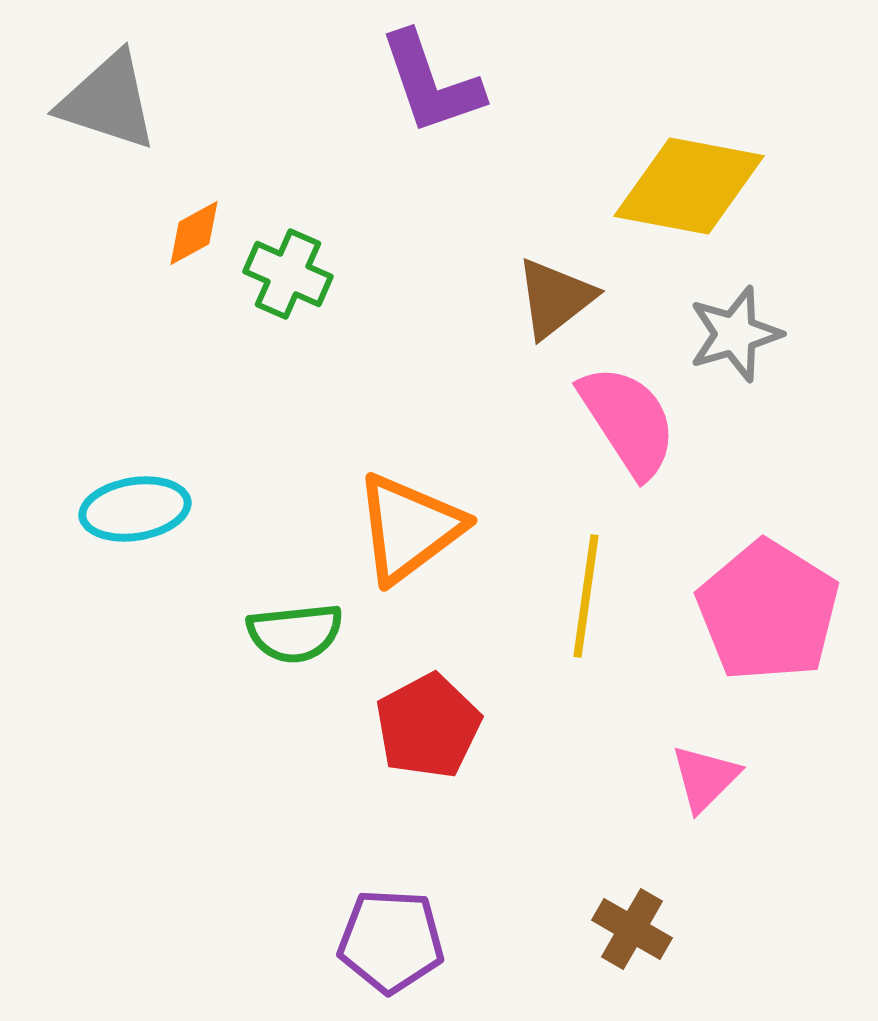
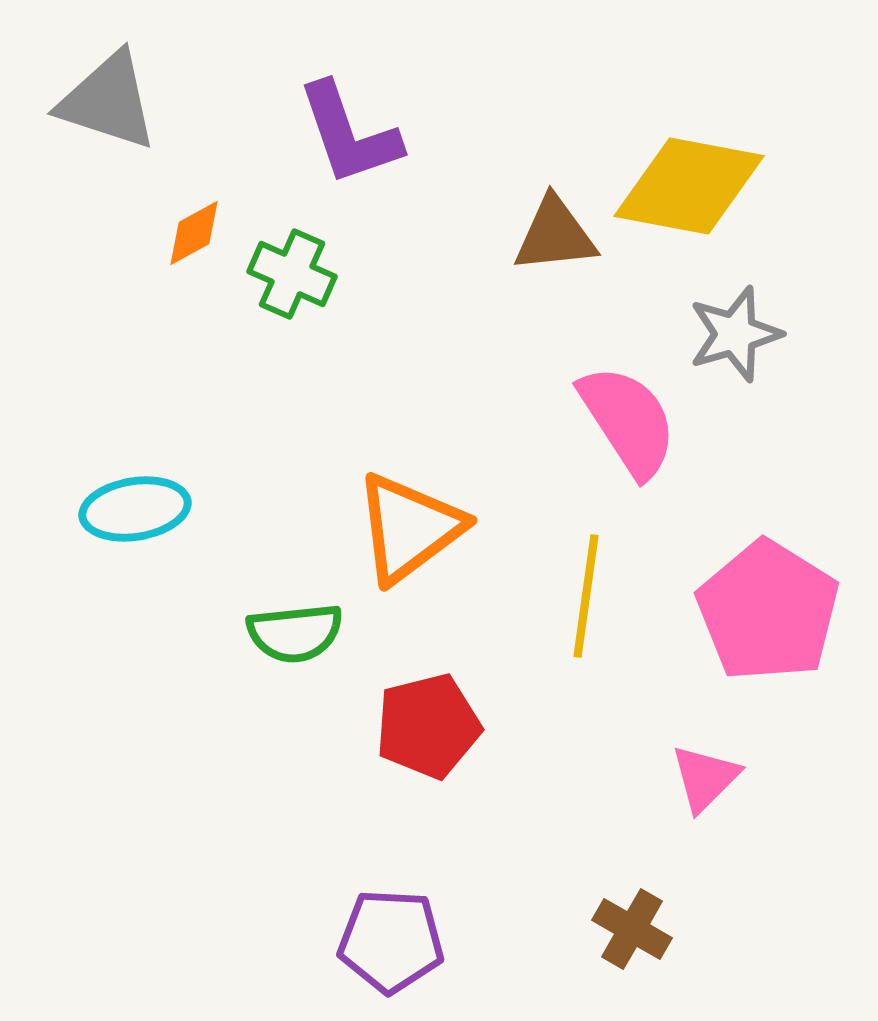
purple L-shape: moved 82 px left, 51 px down
green cross: moved 4 px right
brown triangle: moved 63 px up; rotated 32 degrees clockwise
red pentagon: rotated 14 degrees clockwise
